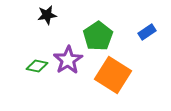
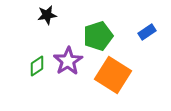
green pentagon: rotated 16 degrees clockwise
purple star: moved 1 px down
green diamond: rotated 45 degrees counterclockwise
